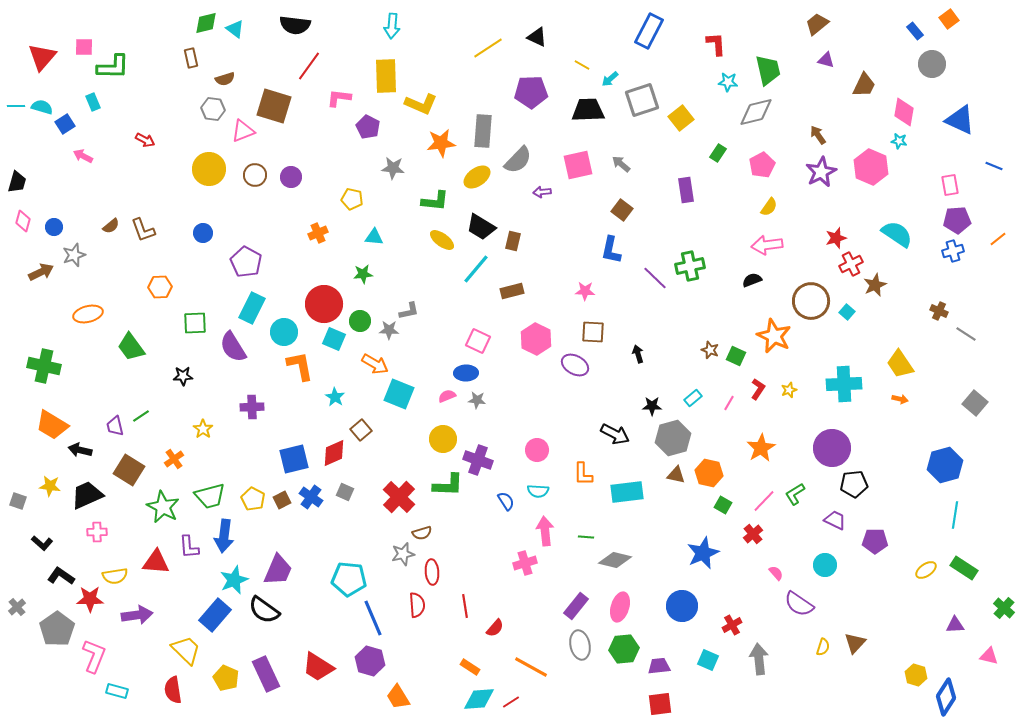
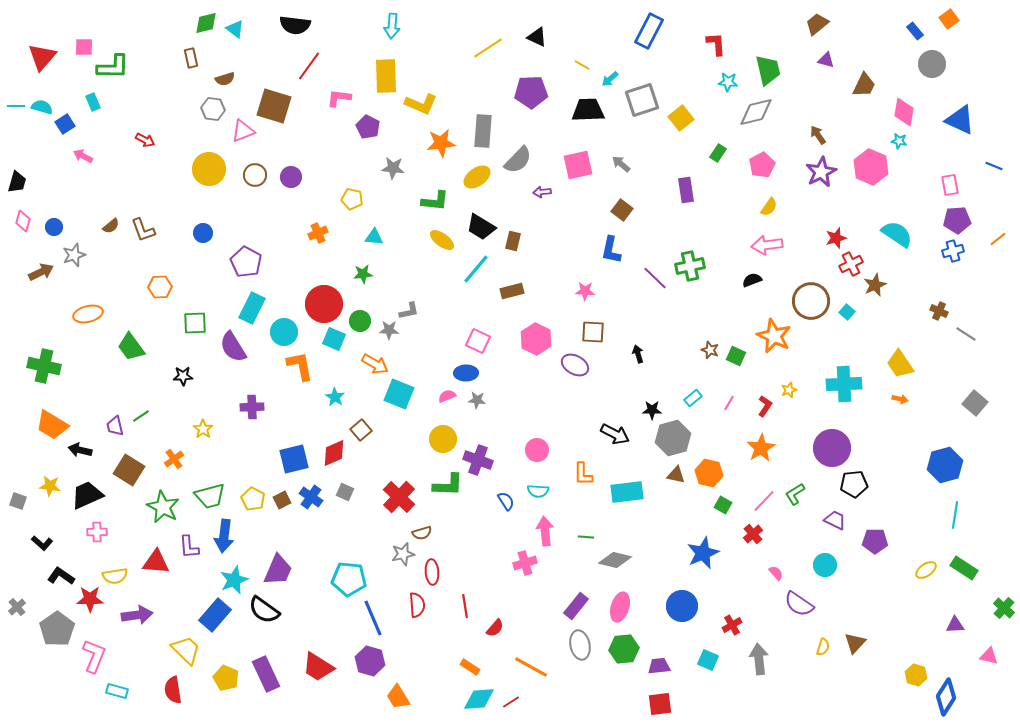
red L-shape at (758, 389): moved 7 px right, 17 px down
black star at (652, 406): moved 4 px down
